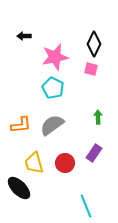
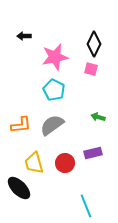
cyan pentagon: moved 1 px right, 2 px down
green arrow: rotated 72 degrees counterclockwise
purple rectangle: moved 1 px left; rotated 42 degrees clockwise
